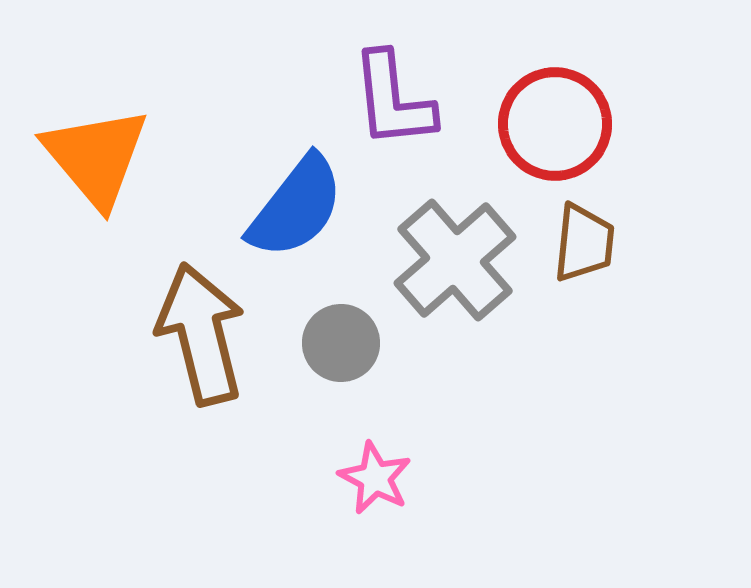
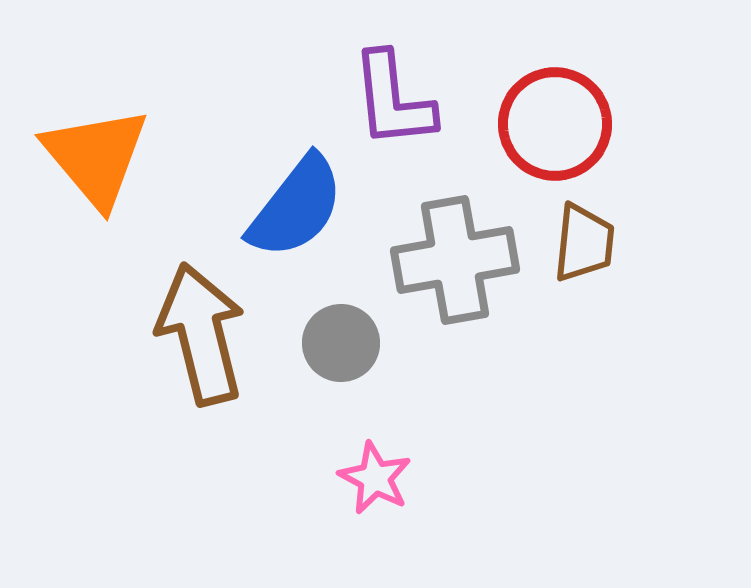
gray cross: rotated 31 degrees clockwise
